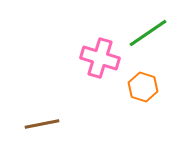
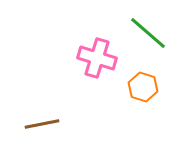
green line: rotated 75 degrees clockwise
pink cross: moved 3 px left
